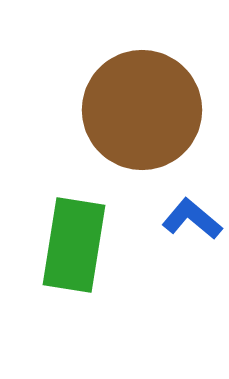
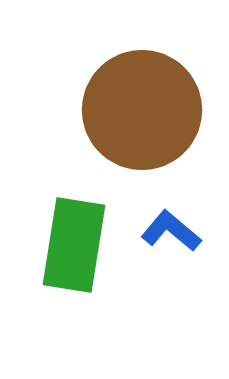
blue L-shape: moved 21 px left, 12 px down
